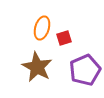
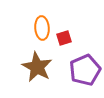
orange ellipse: rotated 20 degrees counterclockwise
